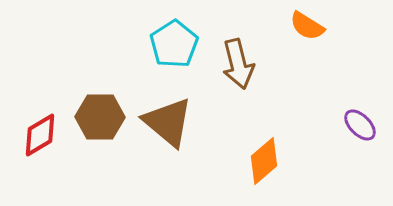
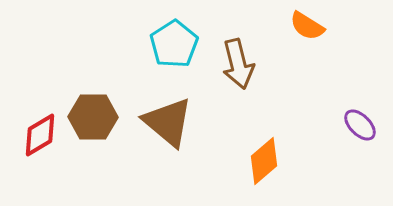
brown hexagon: moved 7 px left
